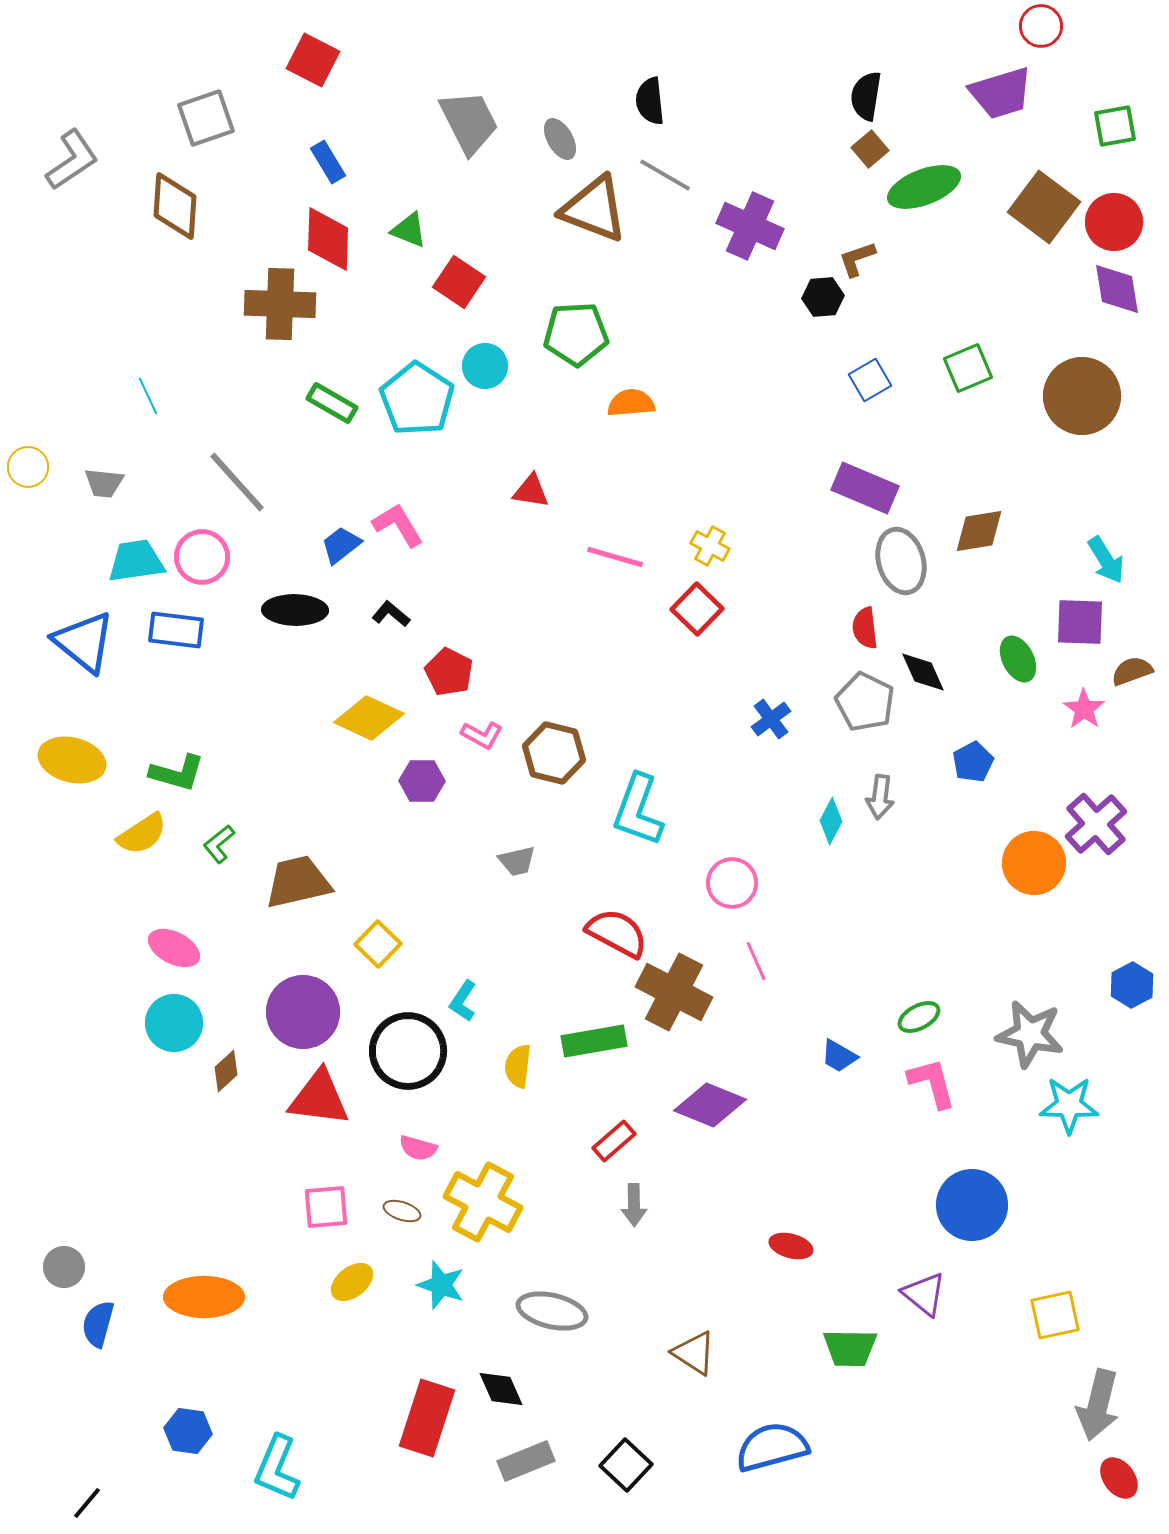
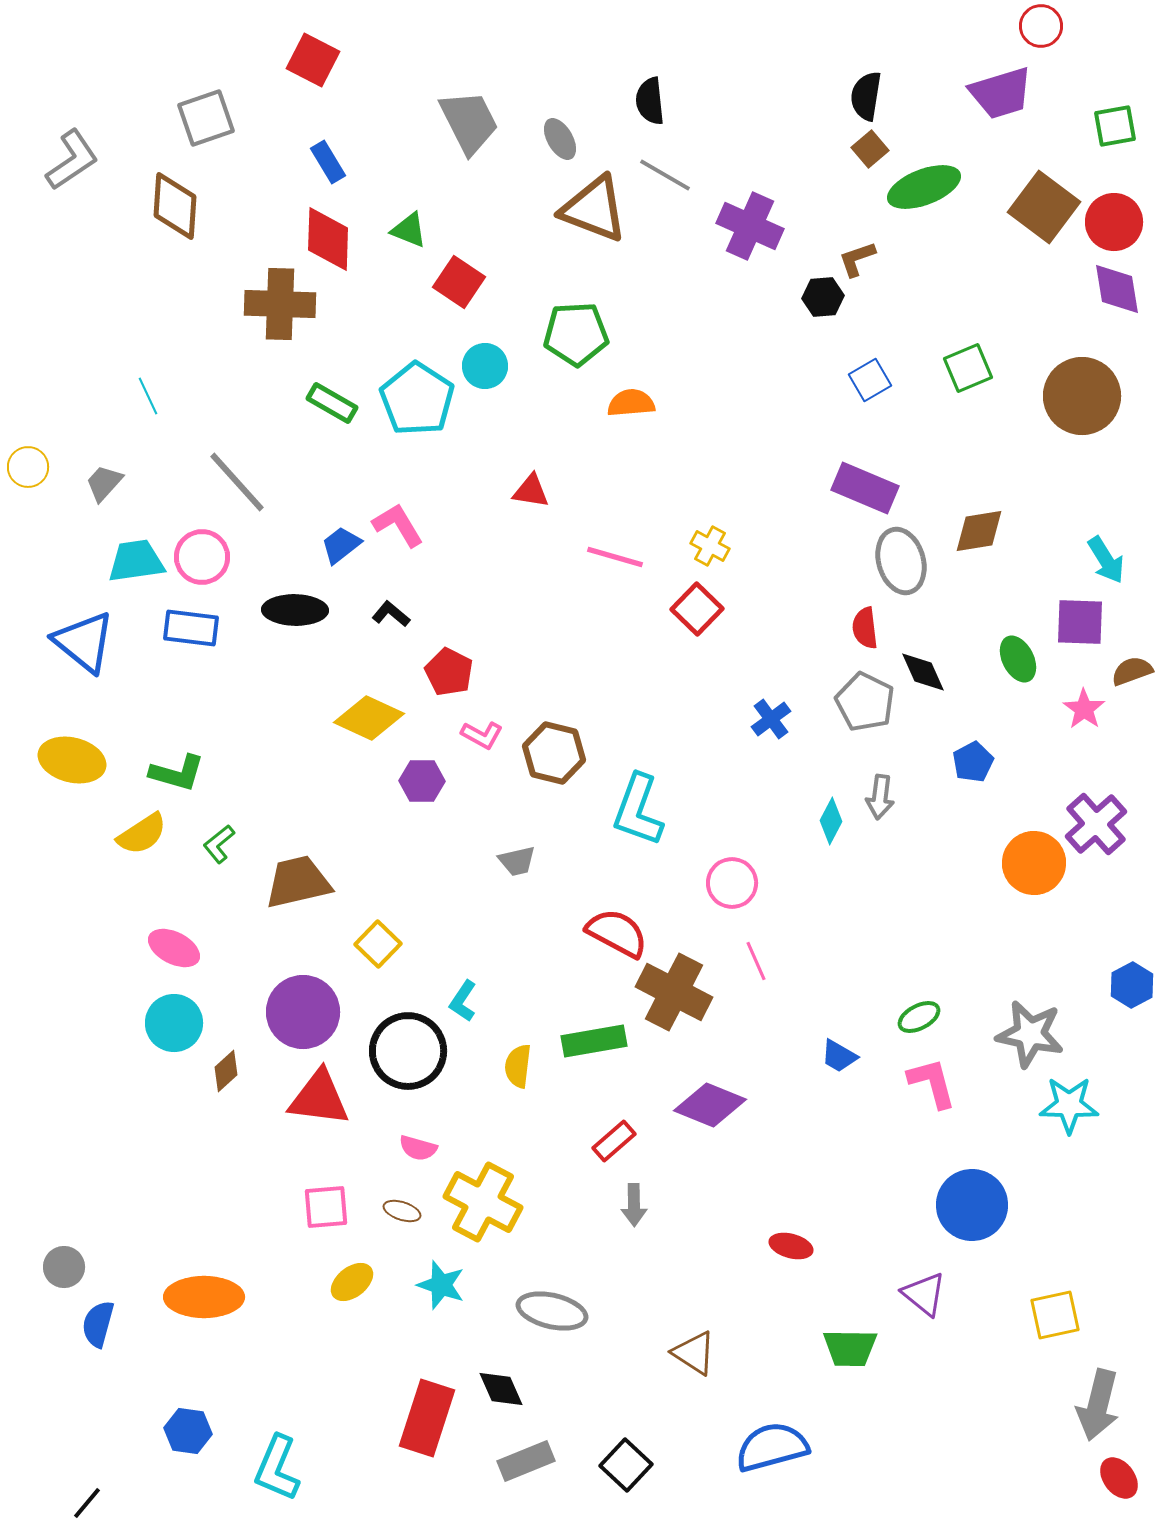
gray trapezoid at (104, 483): rotated 126 degrees clockwise
blue rectangle at (176, 630): moved 15 px right, 2 px up
